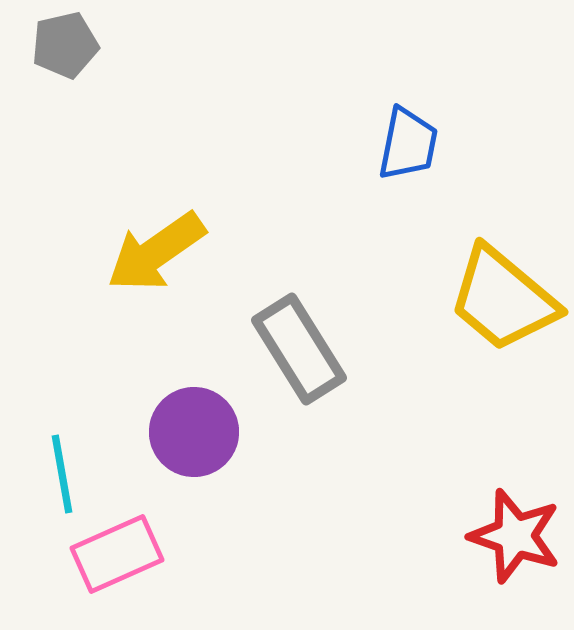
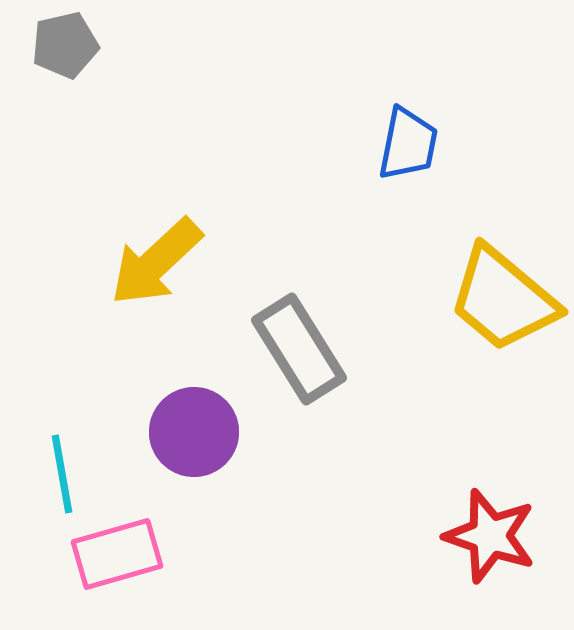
yellow arrow: moved 10 px down; rotated 8 degrees counterclockwise
red star: moved 25 px left
pink rectangle: rotated 8 degrees clockwise
